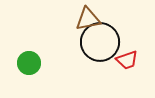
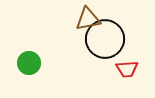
black circle: moved 5 px right, 3 px up
red trapezoid: moved 9 px down; rotated 15 degrees clockwise
